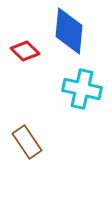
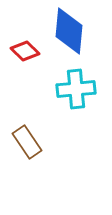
cyan cross: moved 6 px left; rotated 18 degrees counterclockwise
